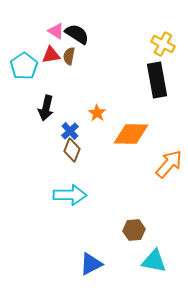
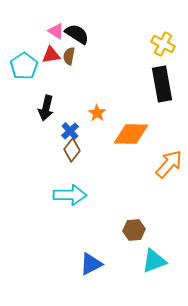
black rectangle: moved 5 px right, 4 px down
brown diamond: rotated 15 degrees clockwise
cyan triangle: rotated 32 degrees counterclockwise
